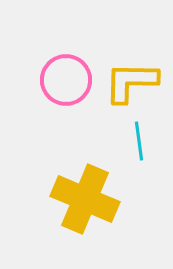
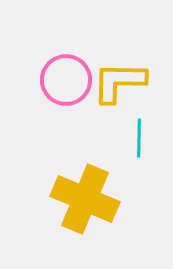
yellow L-shape: moved 12 px left
cyan line: moved 3 px up; rotated 9 degrees clockwise
